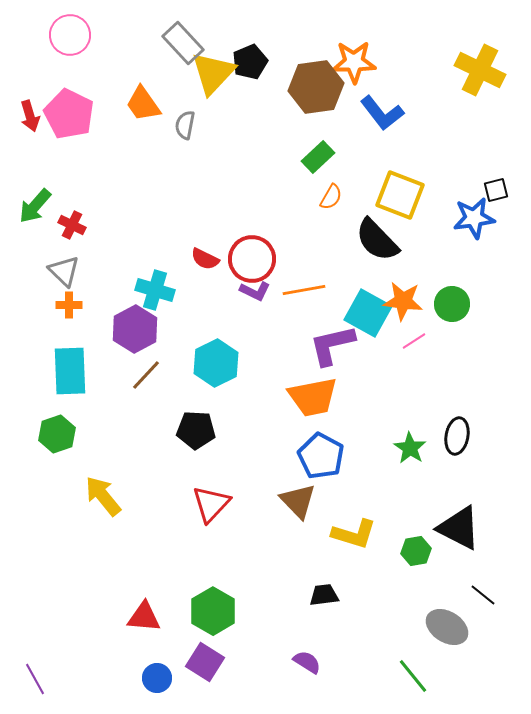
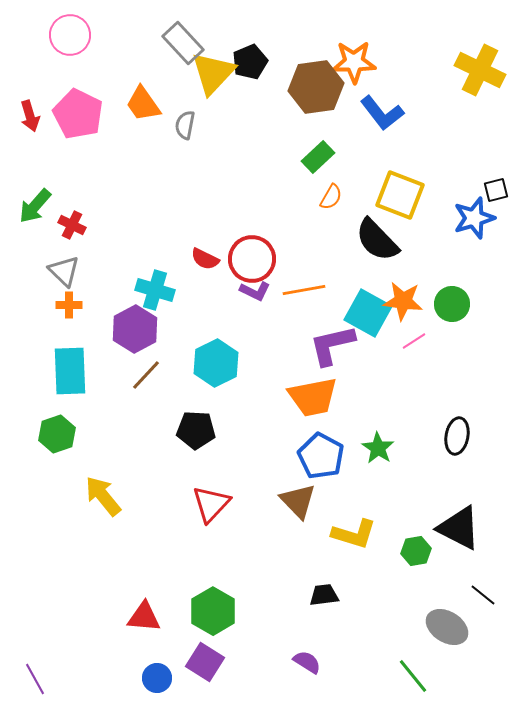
pink pentagon at (69, 114): moved 9 px right
blue star at (474, 218): rotated 9 degrees counterclockwise
green star at (410, 448): moved 32 px left
